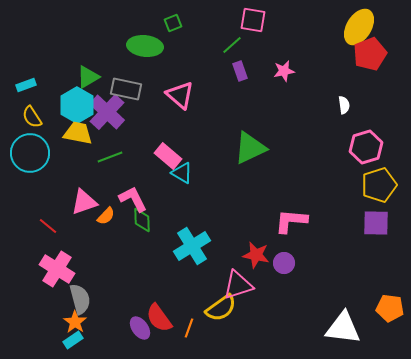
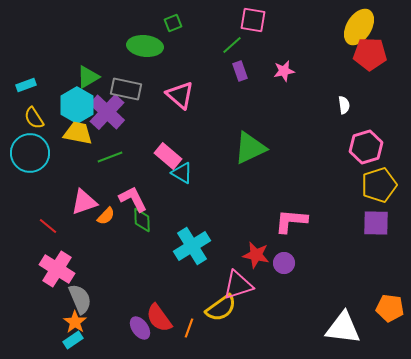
red pentagon at (370, 54): rotated 24 degrees clockwise
yellow semicircle at (32, 117): moved 2 px right, 1 px down
gray semicircle at (80, 299): rotated 8 degrees counterclockwise
